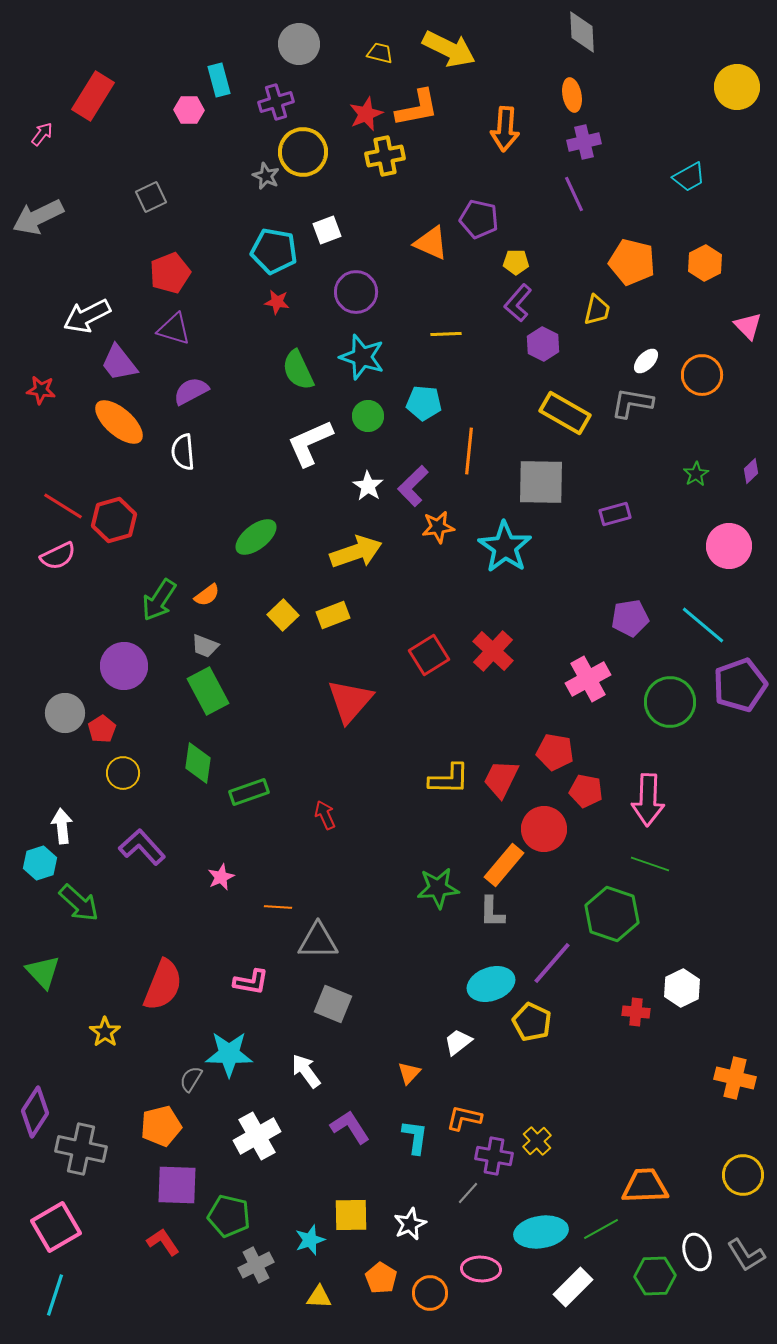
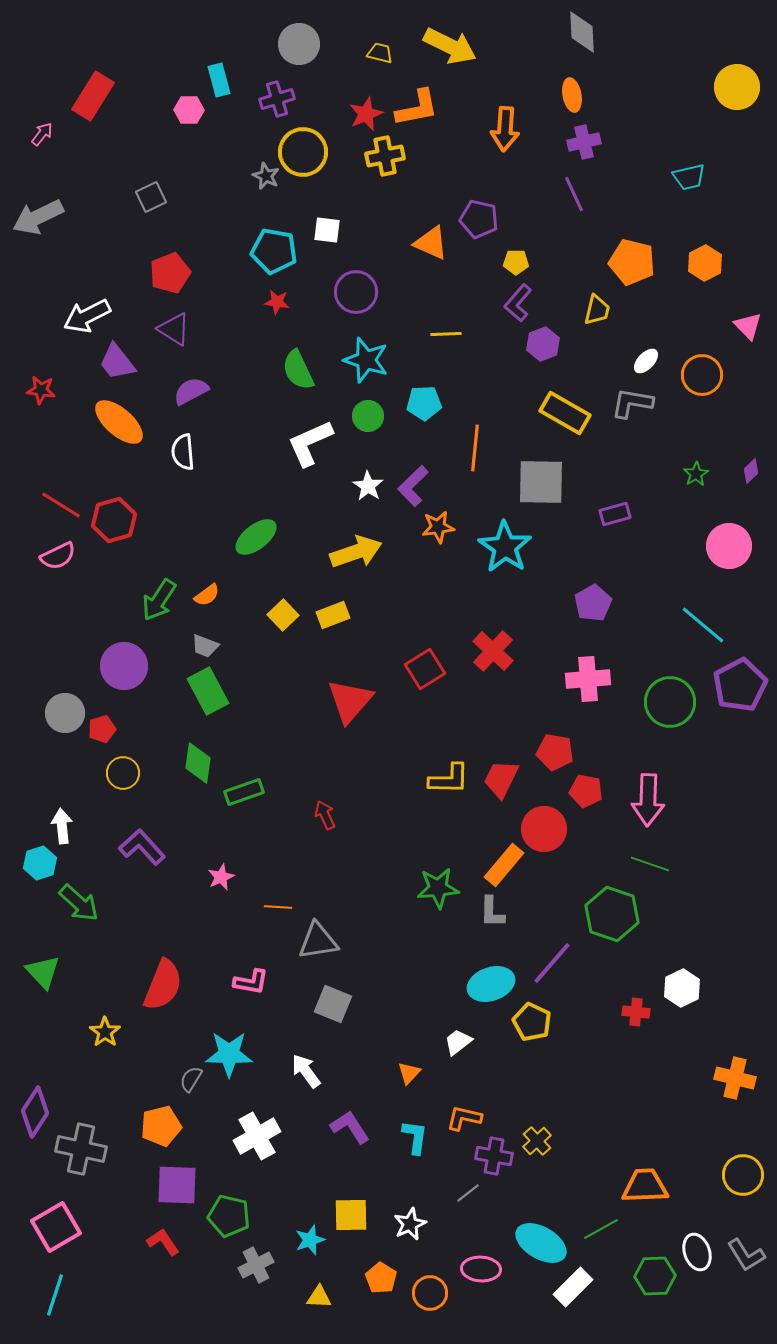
yellow arrow at (449, 49): moved 1 px right, 3 px up
purple cross at (276, 102): moved 1 px right, 3 px up
cyan trapezoid at (689, 177): rotated 16 degrees clockwise
white square at (327, 230): rotated 28 degrees clockwise
purple triangle at (174, 329): rotated 15 degrees clockwise
purple hexagon at (543, 344): rotated 12 degrees clockwise
cyan star at (362, 357): moved 4 px right, 3 px down
purple trapezoid at (119, 363): moved 2 px left, 1 px up
cyan pentagon at (424, 403): rotated 8 degrees counterclockwise
orange line at (469, 451): moved 6 px right, 3 px up
red line at (63, 506): moved 2 px left, 1 px up
purple pentagon at (630, 618): moved 37 px left, 15 px up; rotated 21 degrees counterclockwise
red square at (429, 655): moved 4 px left, 14 px down
pink cross at (588, 679): rotated 24 degrees clockwise
purple pentagon at (740, 685): rotated 8 degrees counterclockwise
red pentagon at (102, 729): rotated 16 degrees clockwise
green rectangle at (249, 792): moved 5 px left
gray triangle at (318, 941): rotated 9 degrees counterclockwise
gray line at (468, 1193): rotated 10 degrees clockwise
cyan ellipse at (541, 1232): moved 11 px down; rotated 39 degrees clockwise
